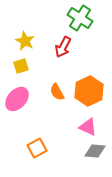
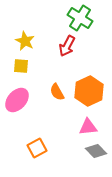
red arrow: moved 4 px right, 1 px up
yellow square: rotated 21 degrees clockwise
pink ellipse: moved 1 px down
pink triangle: rotated 30 degrees counterclockwise
gray diamond: moved 1 px right; rotated 40 degrees clockwise
